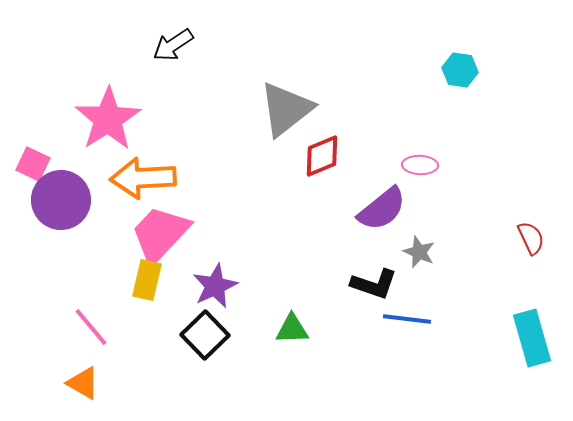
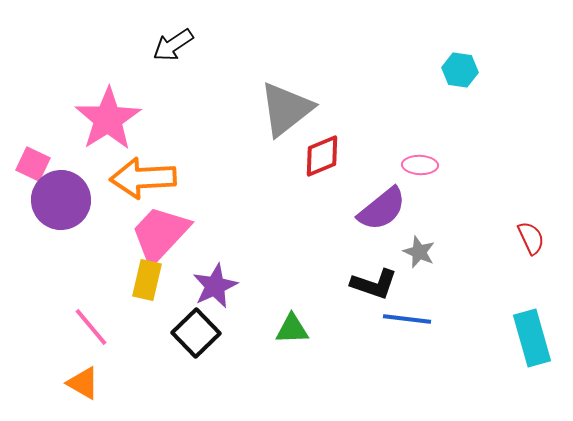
black square: moved 9 px left, 2 px up
